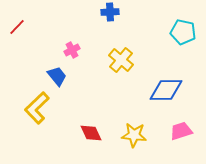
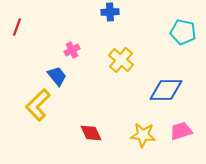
red line: rotated 24 degrees counterclockwise
yellow L-shape: moved 1 px right, 3 px up
yellow star: moved 9 px right
